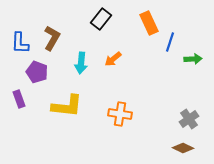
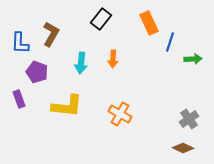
brown L-shape: moved 1 px left, 4 px up
orange arrow: rotated 48 degrees counterclockwise
orange cross: rotated 20 degrees clockwise
